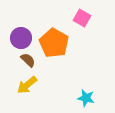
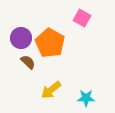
orange pentagon: moved 4 px left
brown semicircle: moved 2 px down
yellow arrow: moved 24 px right, 5 px down
cyan star: rotated 12 degrees counterclockwise
